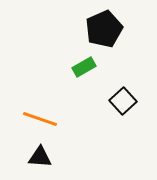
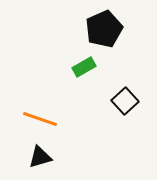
black square: moved 2 px right
black triangle: rotated 20 degrees counterclockwise
